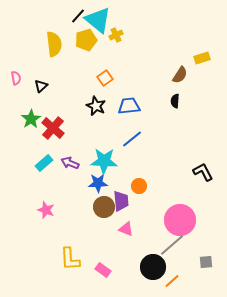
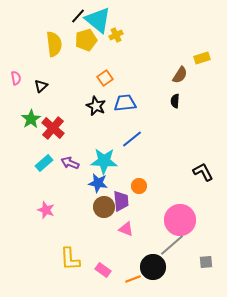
blue trapezoid: moved 4 px left, 3 px up
blue star: rotated 12 degrees clockwise
orange line: moved 39 px left, 2 px up; rotated 21 degrees clockwise
